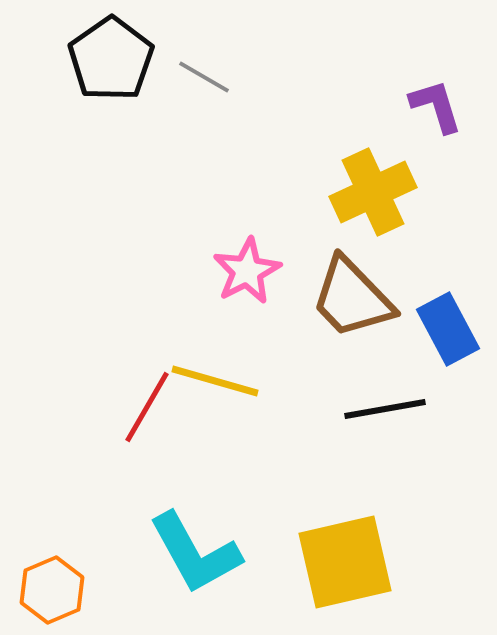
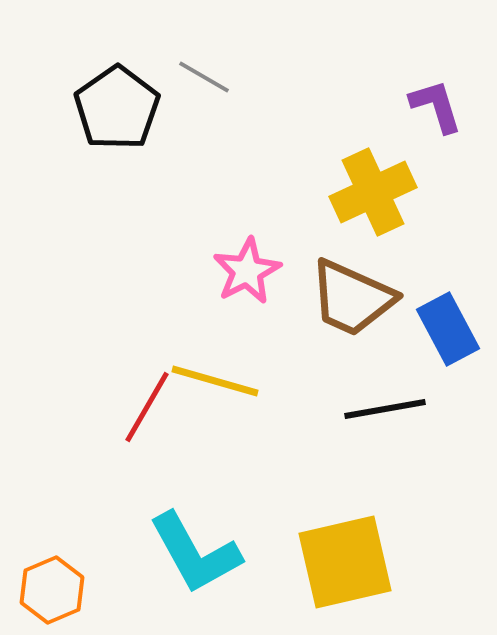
black pentagon: moved 6 px right, 49 px down
brown trapezoid: rotated 22 degrees counterclockwise
